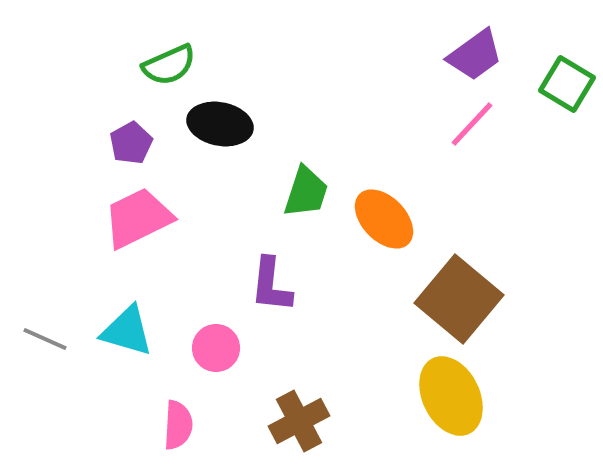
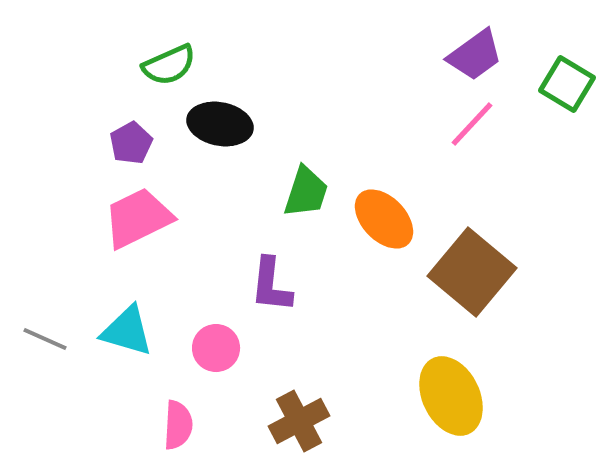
brown square: moved 13 px right, 27 px up
